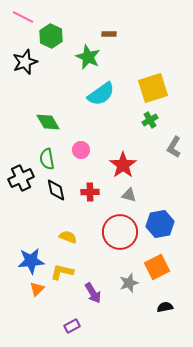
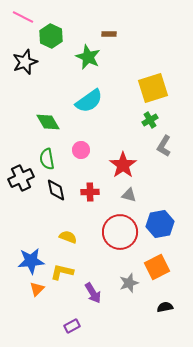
cyan semicircle: moved 12 px left, 7 px down
gray L-shape: moved 10 px left, 1 px up
